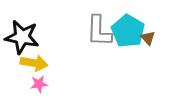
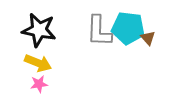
cyan pentagon: moved 3 px up; rotated 24 degrees counterclockwise
black star: moved 17 px right, 7 px up
yellow arrow: moved 4 px right; rotated 12 degrees clockwise
